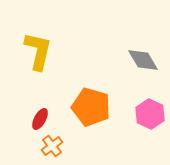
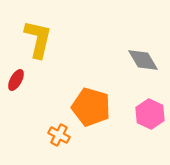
yellow L-shape: moved 12 px up
red ellipse: moved 24 px left, 39 px up
orange cross: moved 7 px right, 11 px up; rotated 25 degrees counterclockwise
